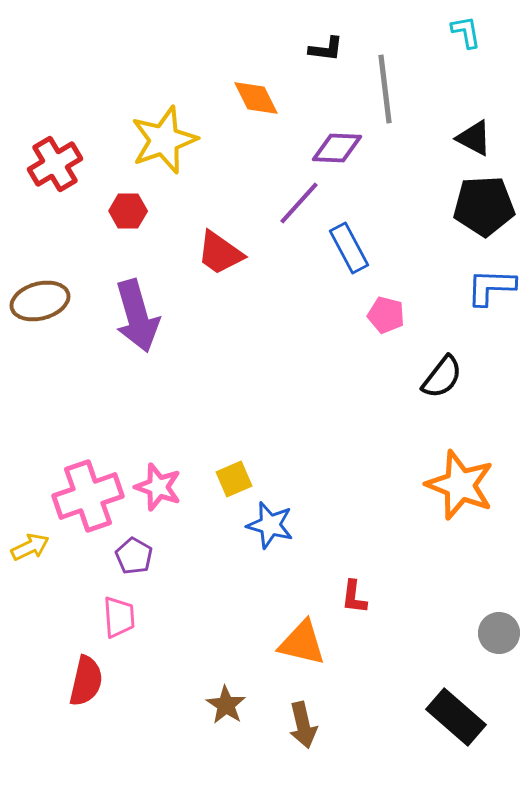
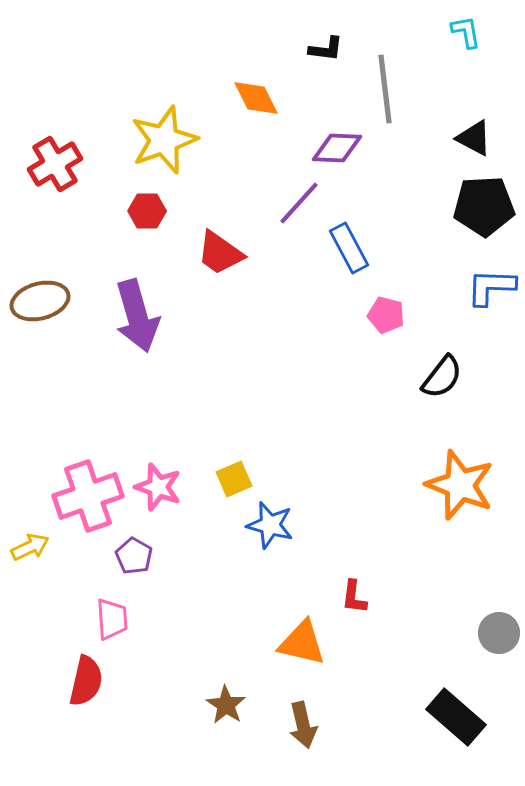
red hexagon: moved 19 px right
pink trapezoid: moved 7 px left, 2 px down
